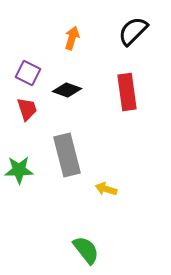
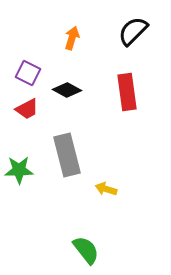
black diamond: rotated 8 degrees clockwise
red trapezoid: rotated 80 degrees clockwise
